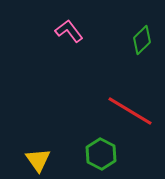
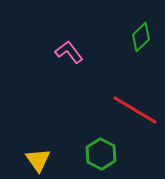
pink L-shape: moved 21 px down
green diamond: moved 1 px left, 3 px up
red line: moved 5 px right, 1 px up
